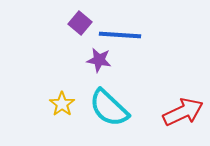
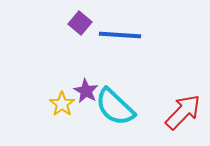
purple star: moved 13 px left, 31 px down; rotated 20 degrees clockwise
cyan semicircle: moved 6 px right, 1 px up
red arrow: rotated 21 degrees counterclockwise
